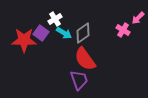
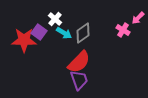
white cross: rotated 16 degrees counterclockwise
purple square: moved 2 px left, 1 px up
red semicircle: moved 6 px left, 3 px down; rotated 100 degrees counterclockwise
